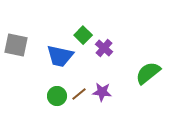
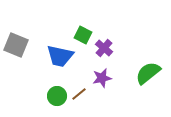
green square: rotated 18 degrees counterclockwise
gray square: rotated 10 degrees clockwise
purple star: moved 14 px up; rotated 18 degrees counterclockwise
